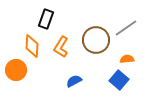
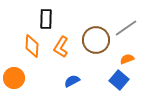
black rectangle: rotated 18 degrees counterclockwise
orange semicircle: rotated 16 degrees counterclockwise
orange circle: moved 2 px left, 8 px down
blue semicircle: moved 2 px left
